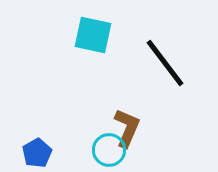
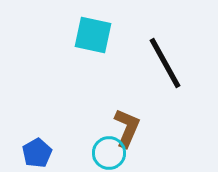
black line: rotated 8 degrees clockwise
cyan circle: moved 3 px down
